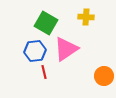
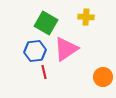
orange circle: moved 1 px left, 1 px down
